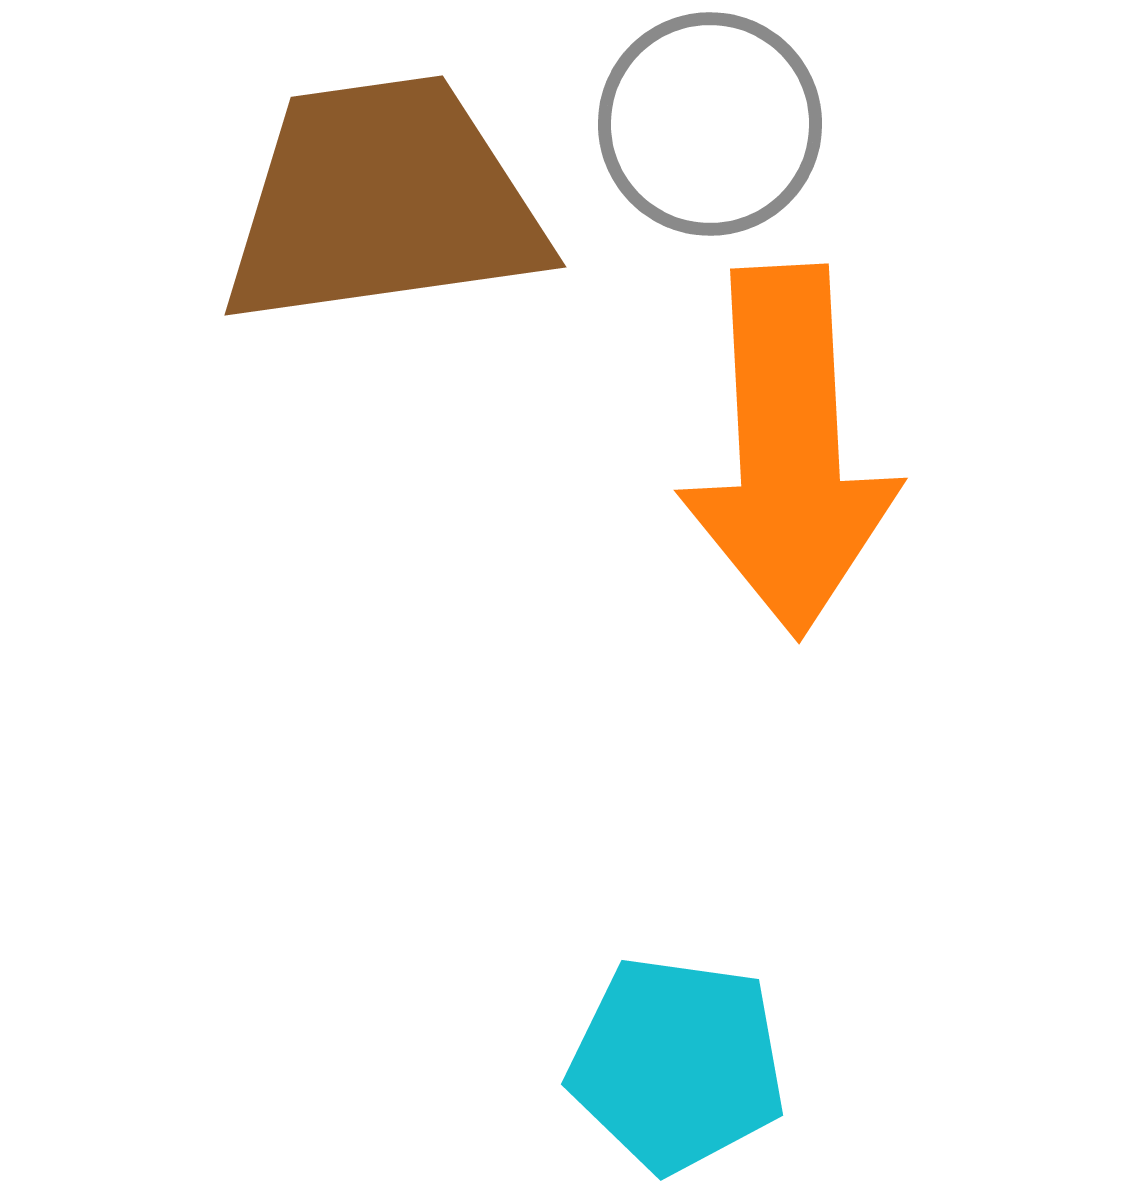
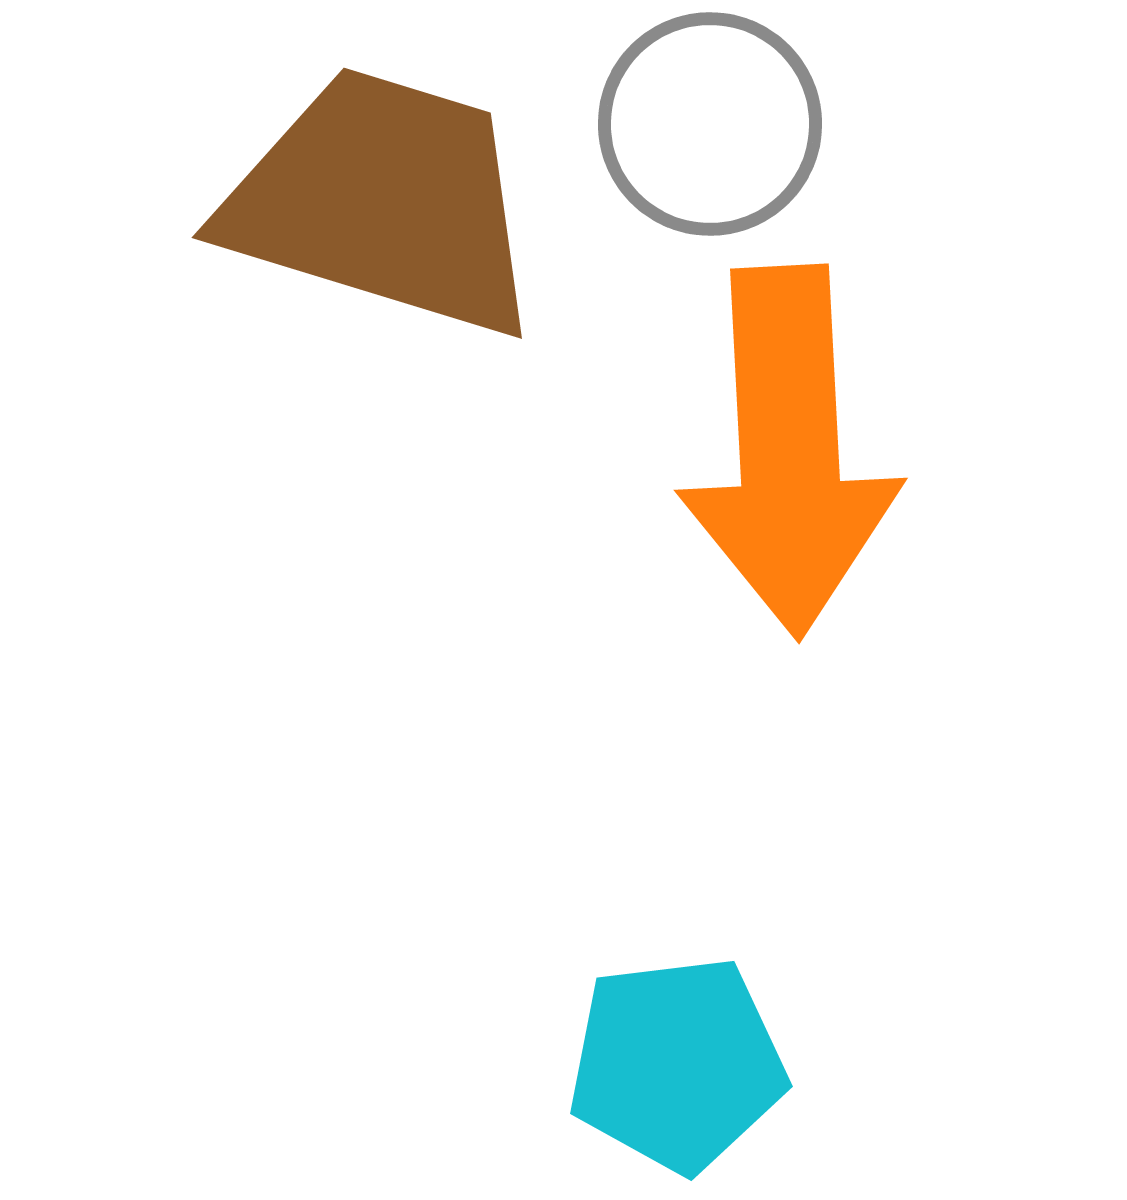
brown trapezoid: rotated 25 degrees clockwise
cyan pentagon: rotated 15 degrees counterclockwise
